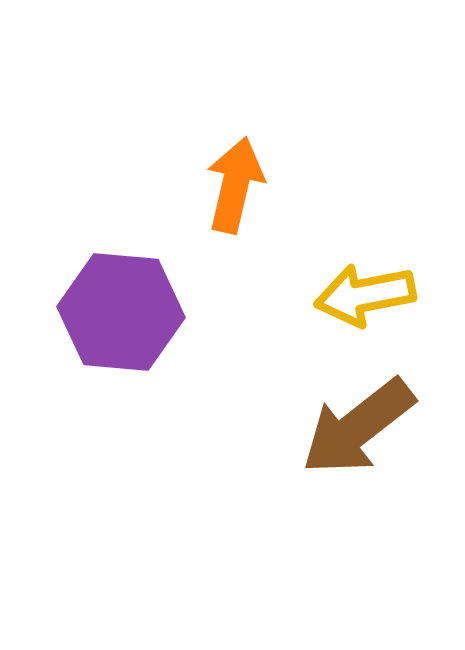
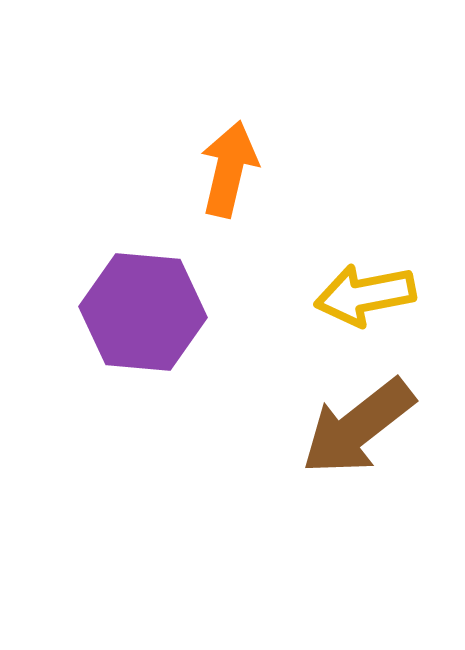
orange arrow: moved 6 px left, 16 px up
purple hexagon: moved 22 px right
